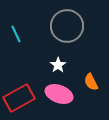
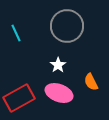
cyan line: moved 1 px up
pink ellipse: moved 1 px up
